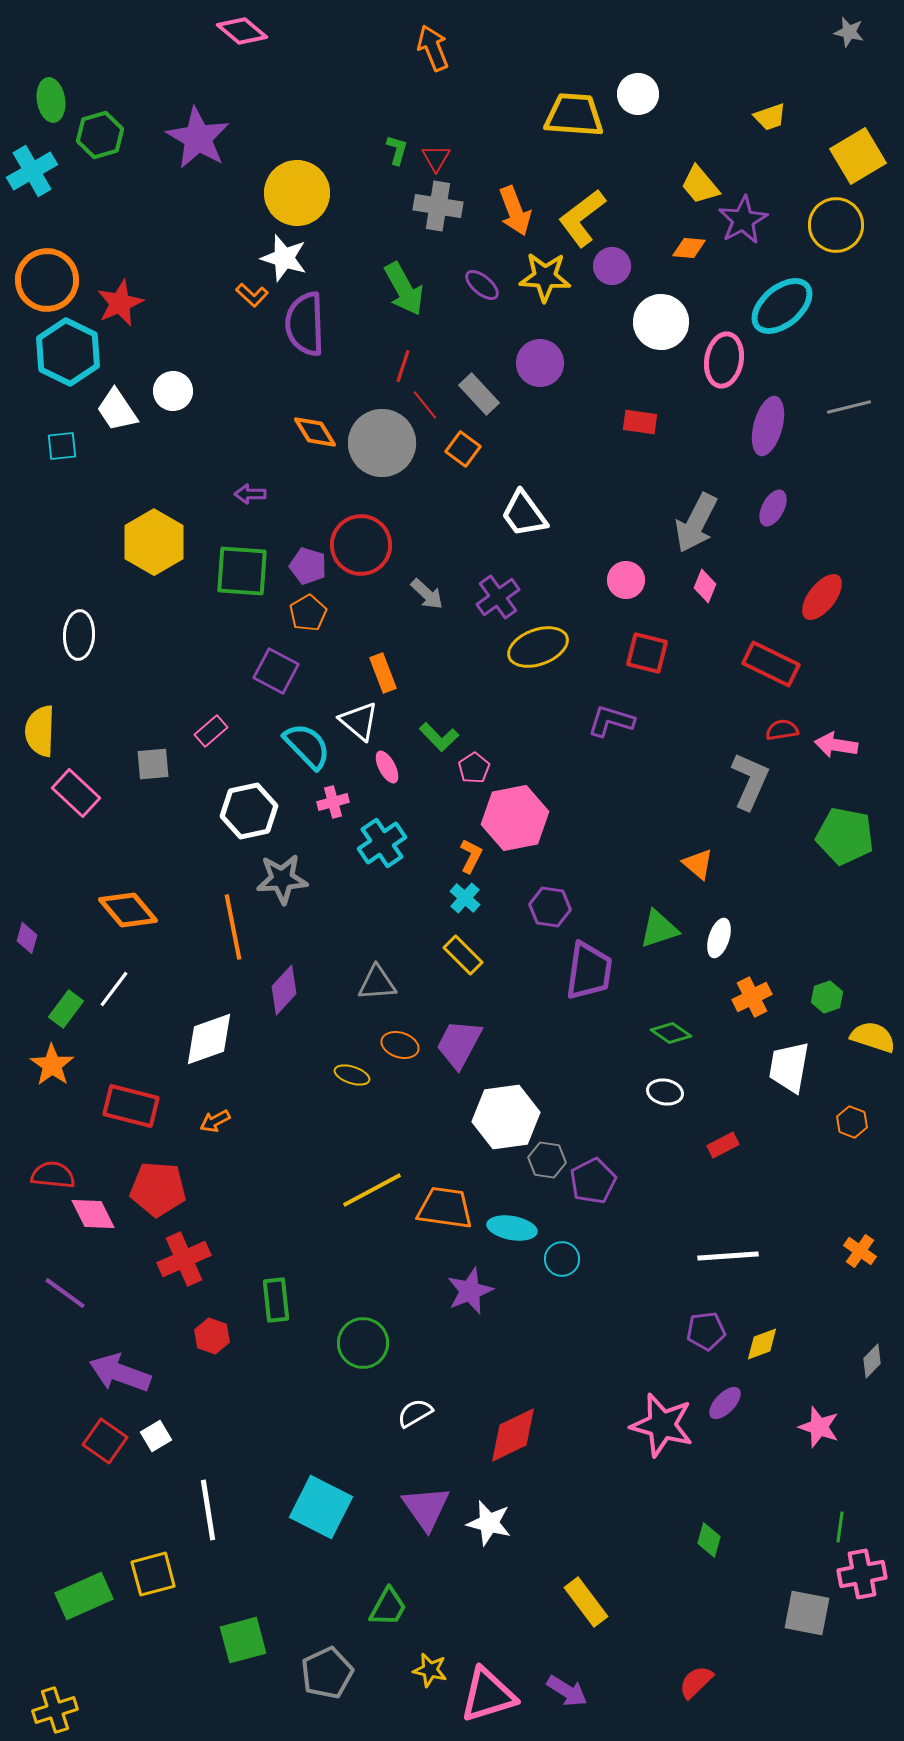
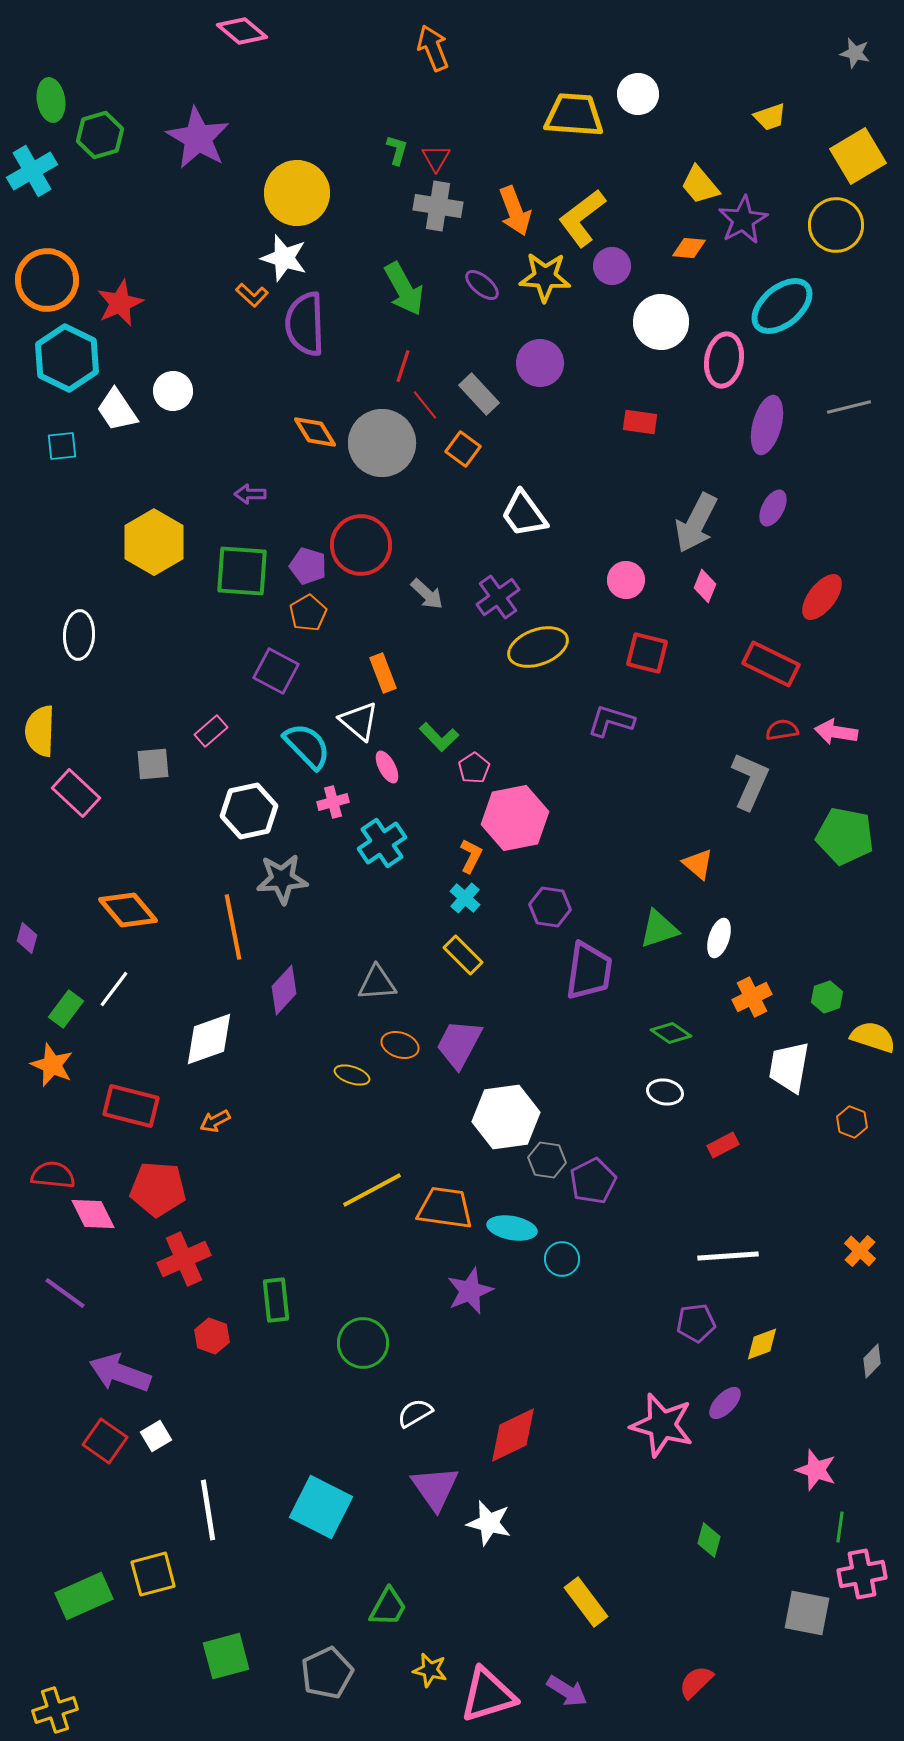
gray star at (849, 32): moved 6 px right, 21 px down
cyan hexagon at (68, 352): moved 1 px left, 6 px down
purple ellipse at (768, 426): moved 1 px left, 1 px up
pink arrow at (836, 745): moved 13 px up
orange star at (52, 1065): rotated 12 degrees counterclockwise
orange cross at (860, 1251): rotated 8 degrees clockwise
purple pentagon at (706, 1331): moved 10 px left, 8 px up
pink star at (819, 1427): moved 3 px left, 43 px down
purple triangle at (426, 1508): moved 9 px right, 20 px up
green square at (243, 1640): moved 17 px left, 16 px down
